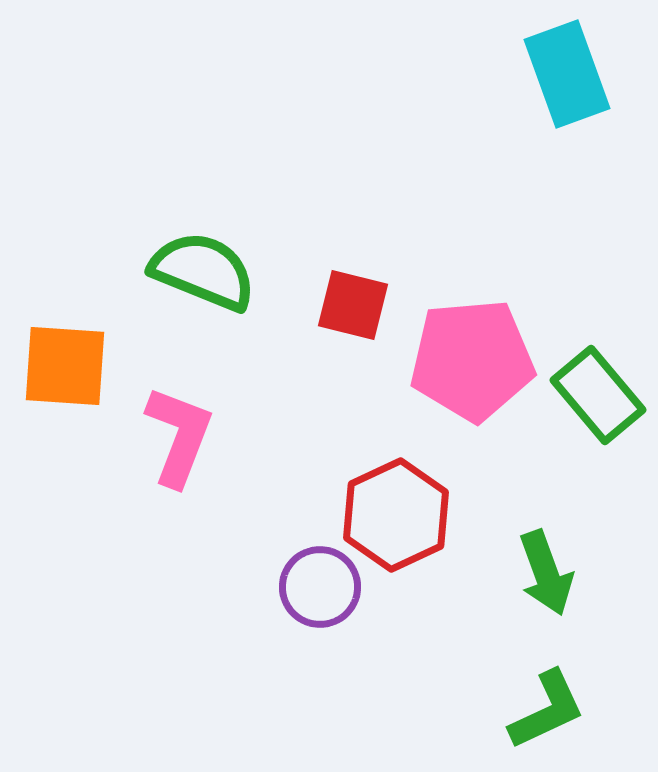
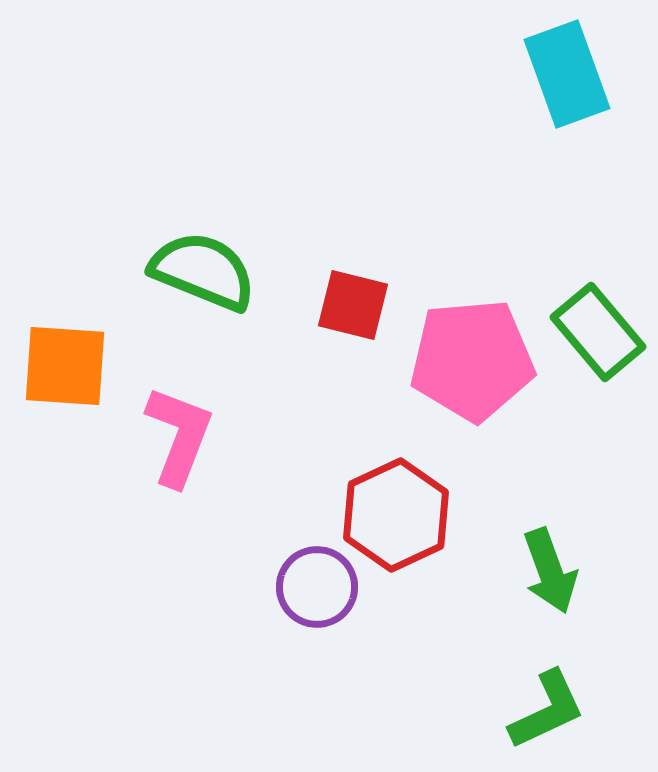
green rectangle: moved 63 px up
green arrow: moved 4 px right, 2 px up
purple circle: moved 3 px left
